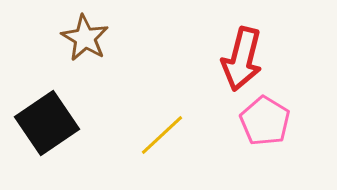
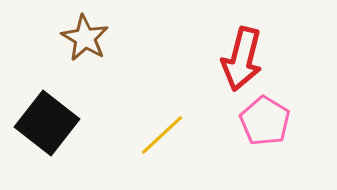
black square: rotated 18 degrees counterclockwise
